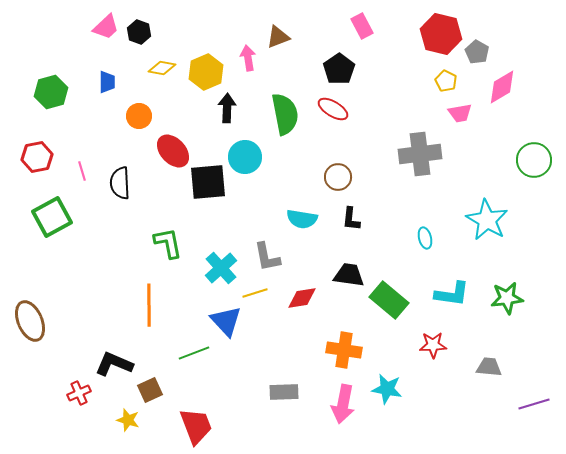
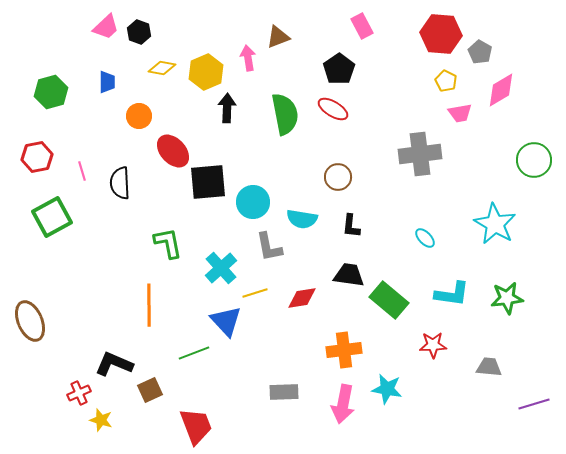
red hexagon at (441, 34): rotated 9 degrees counterclockwise
gray pentagon at (477, 52): moved 3 px right
pink diamond at (502, 87): moved 1 px left, 3 px down
cyan circle at (245, 157): moved 8 px right, 45 px down
black L-shape at (351, 219): moved 7 px down
cyan star at (487, 220): moved 8 px right, 4 px down
cyan ellipse at (425, 238): rotated 30 degrees counterclockwise
gray L-shape at (267, 257): moved 2 px right, 10 px up
orange cross at (344, 350): rotated 16 degrees counterclockwise
yellow star at (128, 420): moved 27 px left
